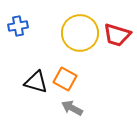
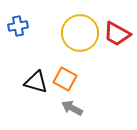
red trapezoid: moved 1 px up; rotated 12 degrees clockwise
